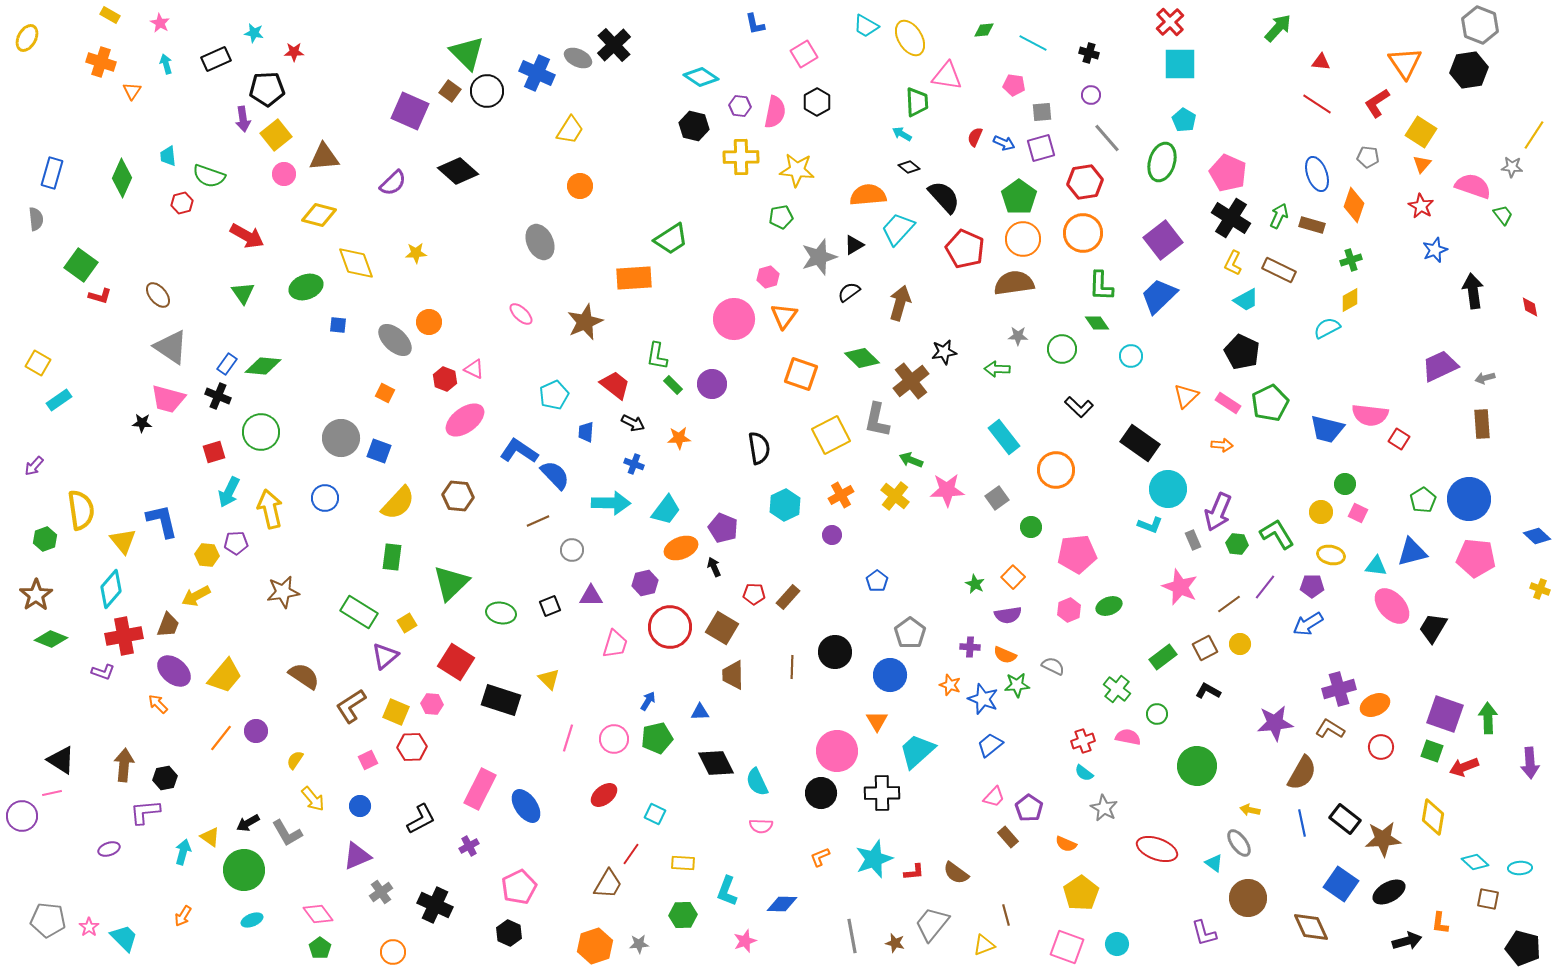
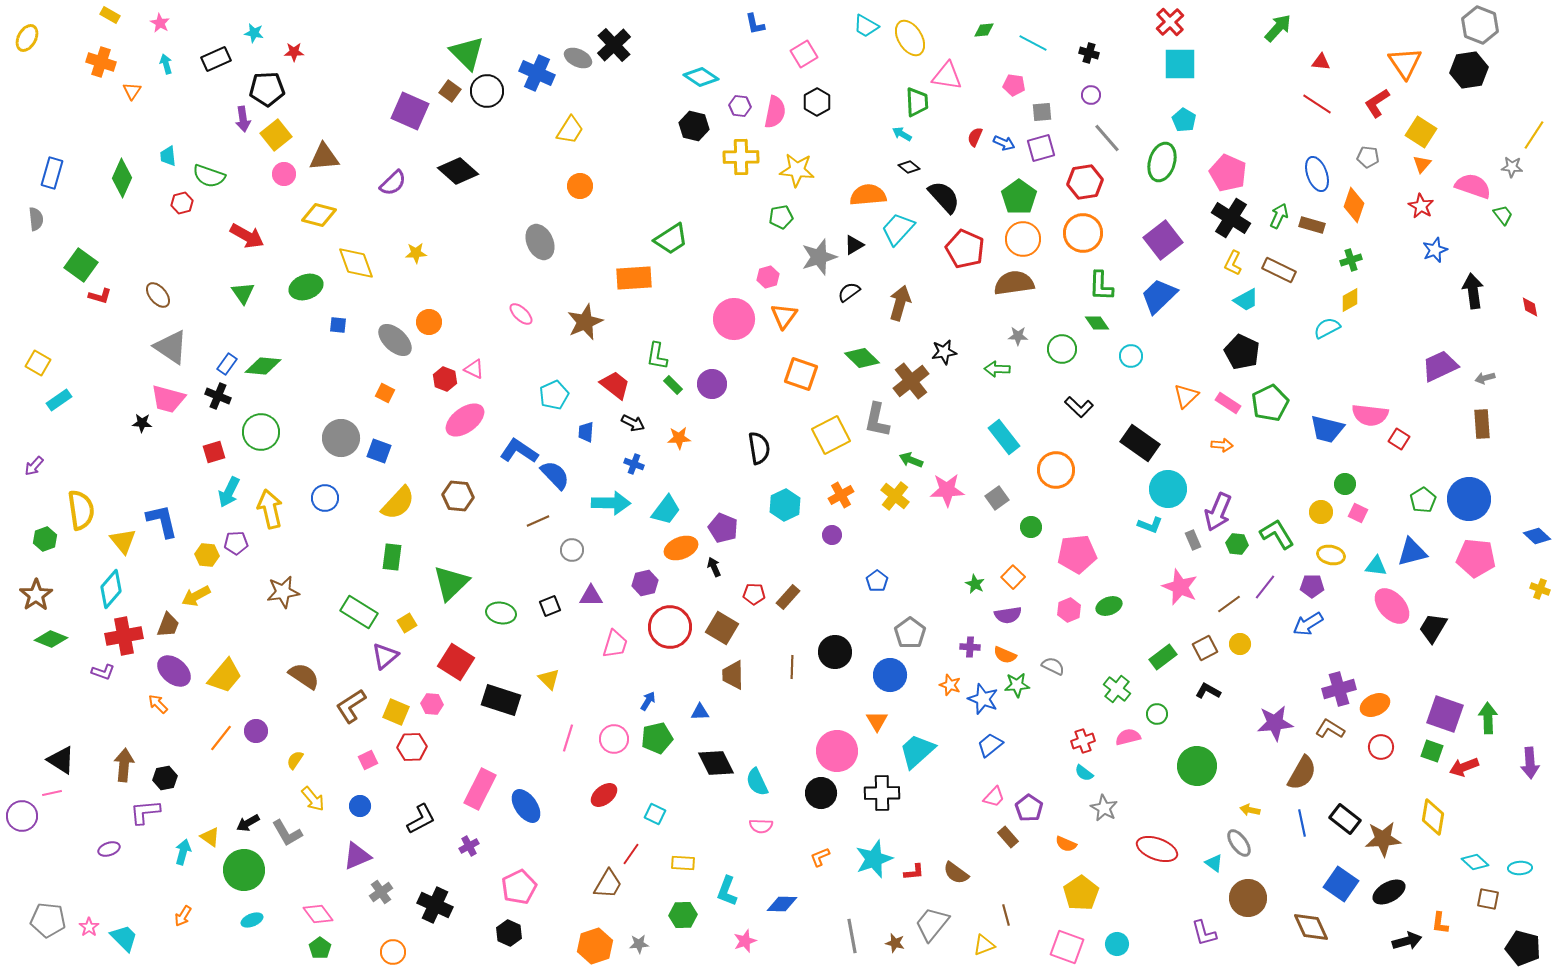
pink semicircle at (1128, 737): rotated 25 degrees counterclockwise
